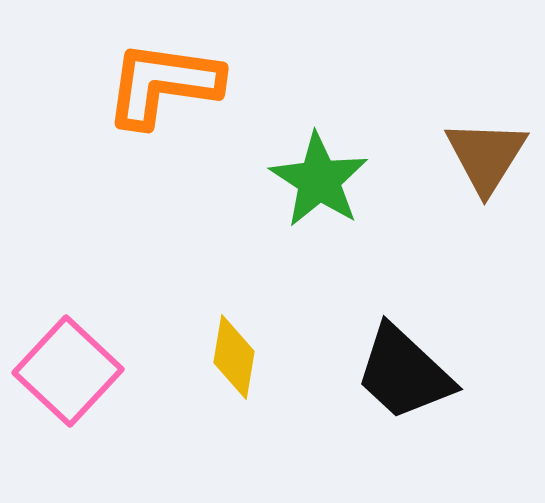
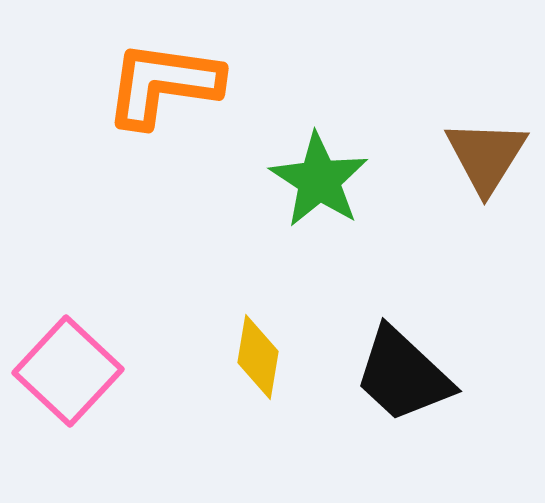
yellow diamond: moved 24 px right
black trapezoid: moved 1 px left, 2 px down
